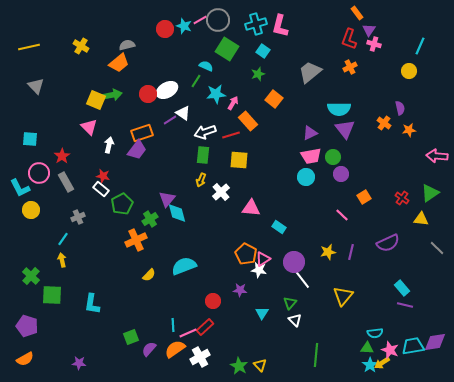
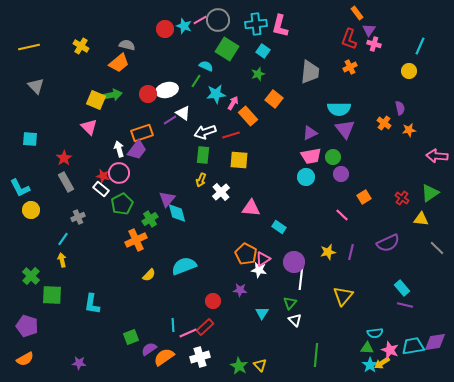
cyan cross at (256, 24): rotated 10 degrees clockwise
gray semicircle at (127, 45): rotated 28 degrees clockwise
gray trapezoid at (310, 72): rotated 135 degrees clockwise
white ellipse at (167, 90): rotated 15 degrees clockwise
orange rectangle at (248, 121): moved 5 px up
white arrow at (109, 145): moved 10 px right, 4 px down; rotated 28 degrees counterclockwise
red star at (62, 156): moved 2 px right, 2 px down
pink circle at (39, 173): moved 80 px right
white line at (301, 278): rotated 45 degrees clockwise
purple semicircle at (149, 349): rotated 14 degrees clockwise
orange semicircle at (175, 349): moved 11 px left, 8 px down
white cross at (200, 357): rotated 12 degrees clockwise
